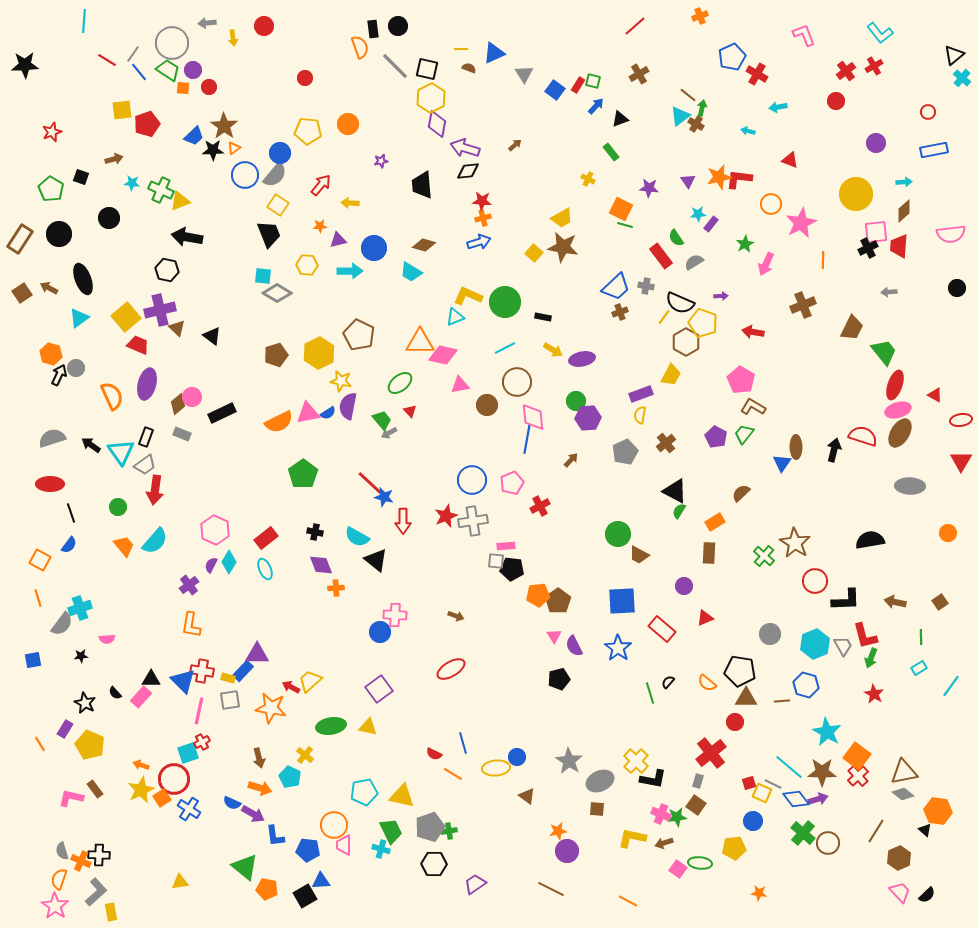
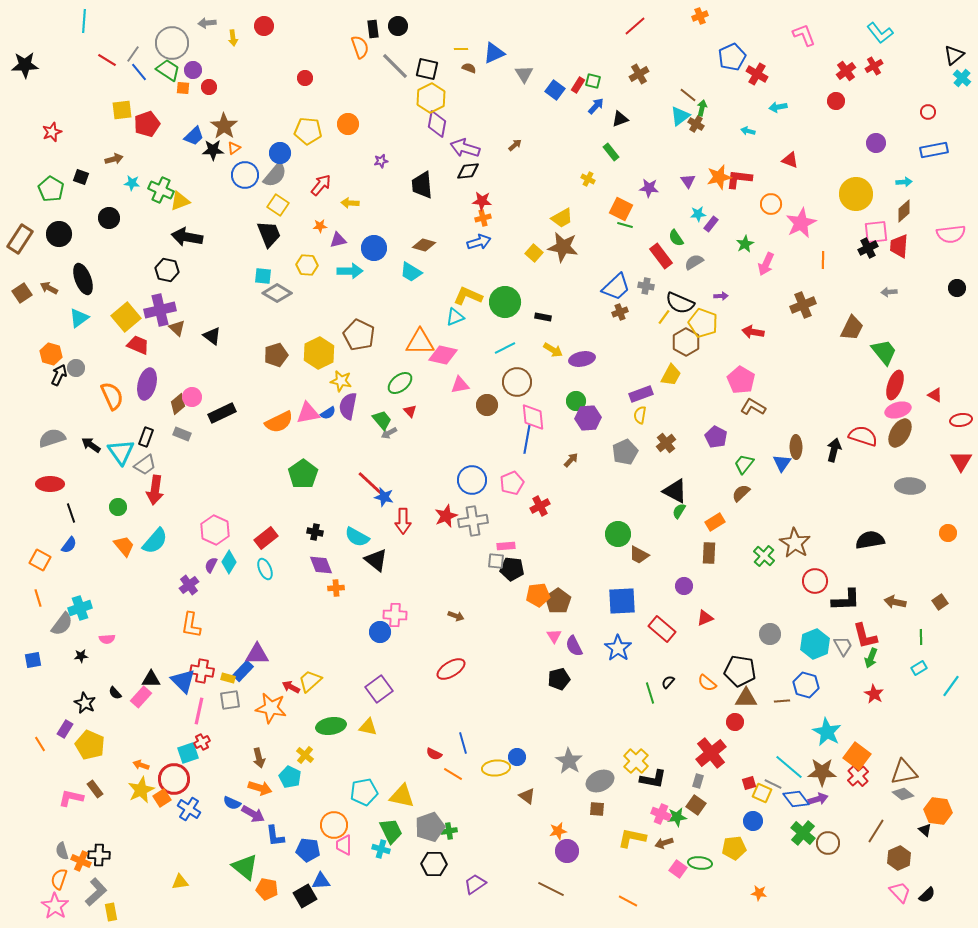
green trapezoid at (744, 434): moved 30 px down
